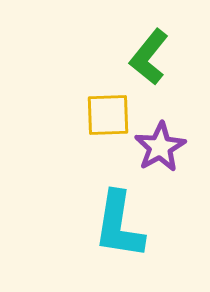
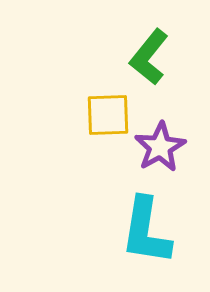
cyan L-shape: moved 27 px right, 6 px down
